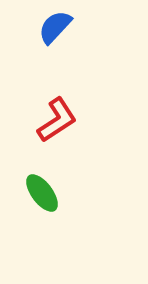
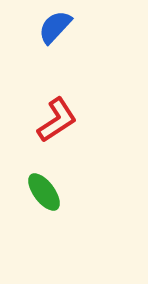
green ellipse: moved 2 px right, 1 px up
